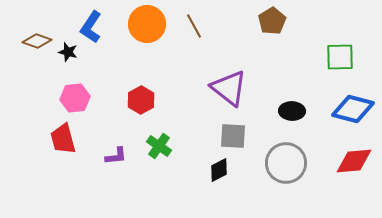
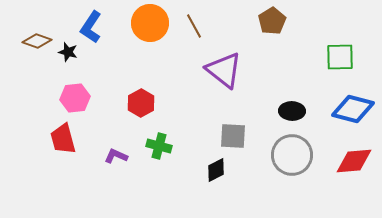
orange circle: moved 3 px right, 1 px up
purple triangle: moved 5 px left, 18 px up
red hexagon: moved 3 px down
green cross: rotated 20 degrees counterclockwise
purple L-shape: rotated 150 degrees counterclockwise
gray circle: moved 6 px right, 8 px up
black diamond: moved 3 px left
